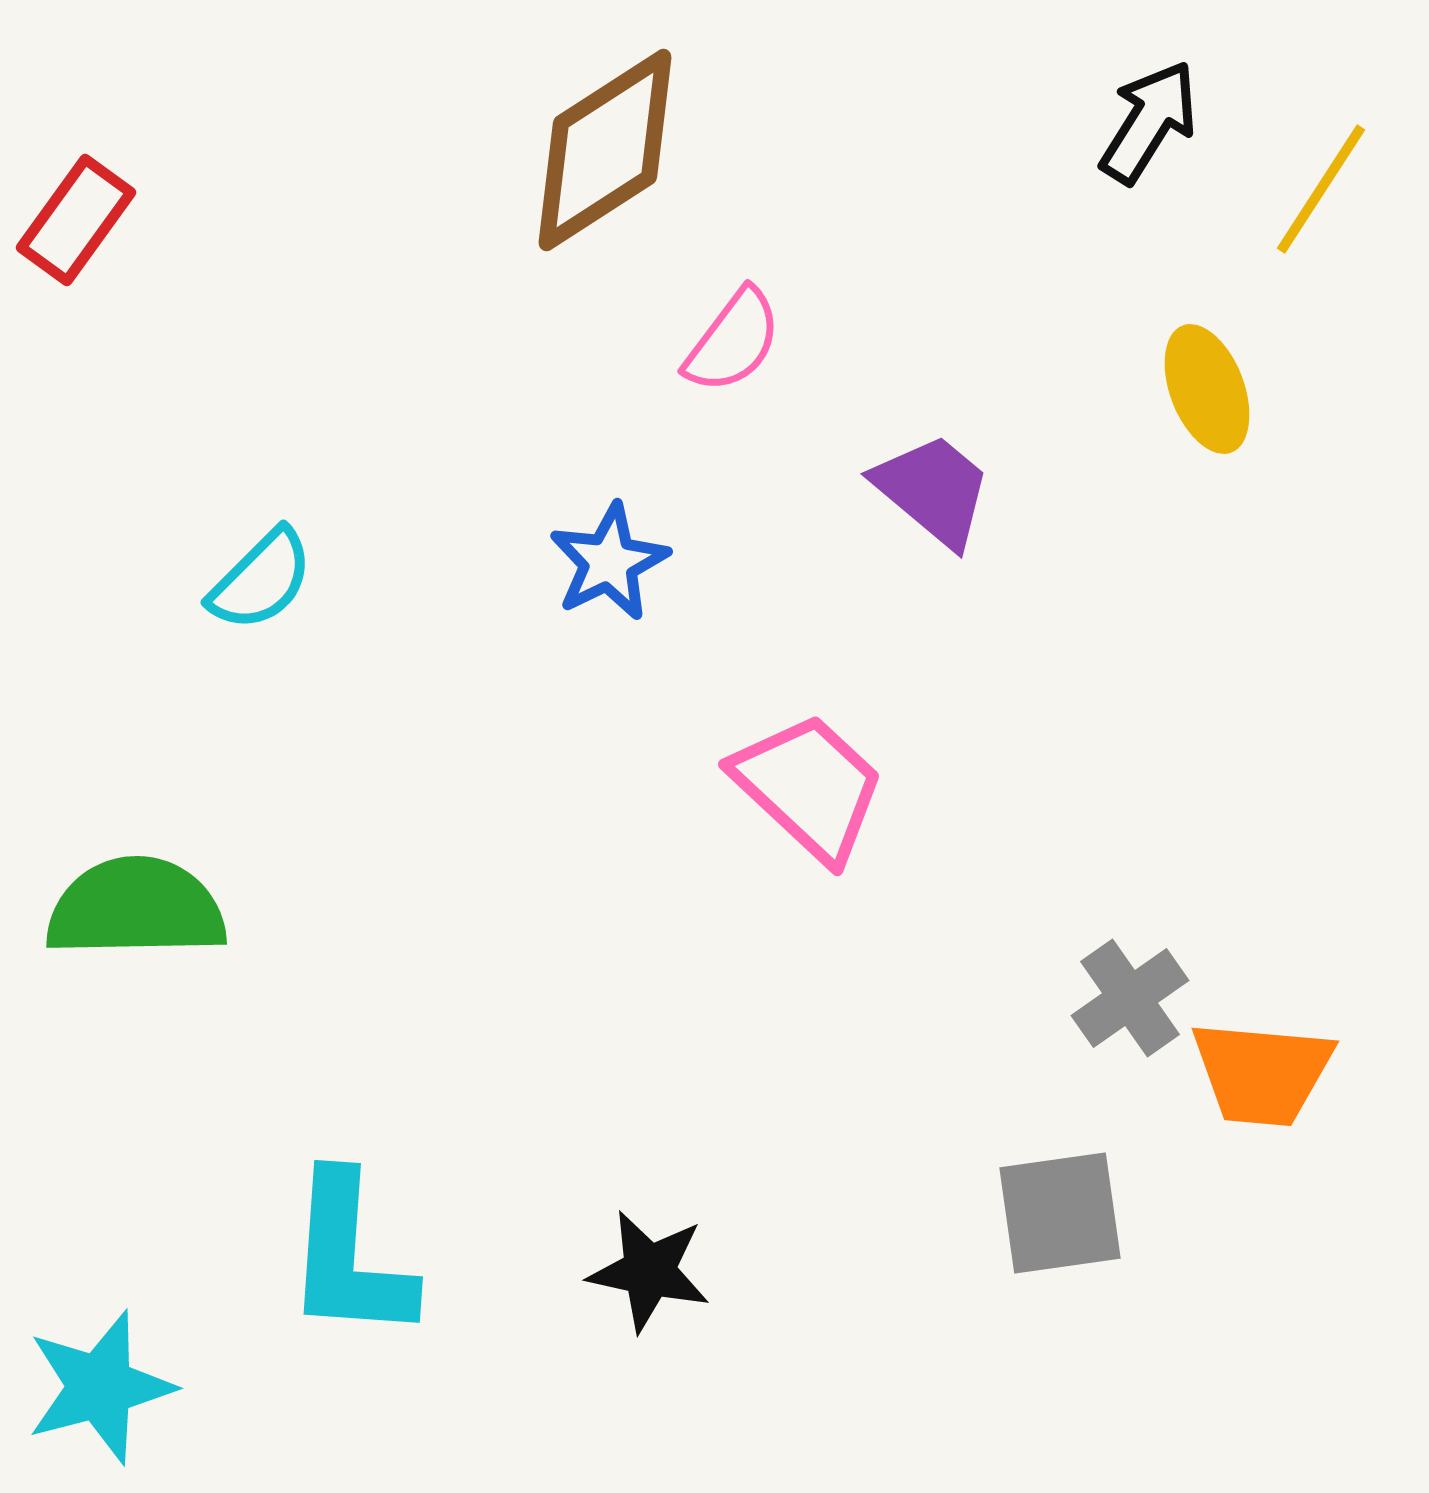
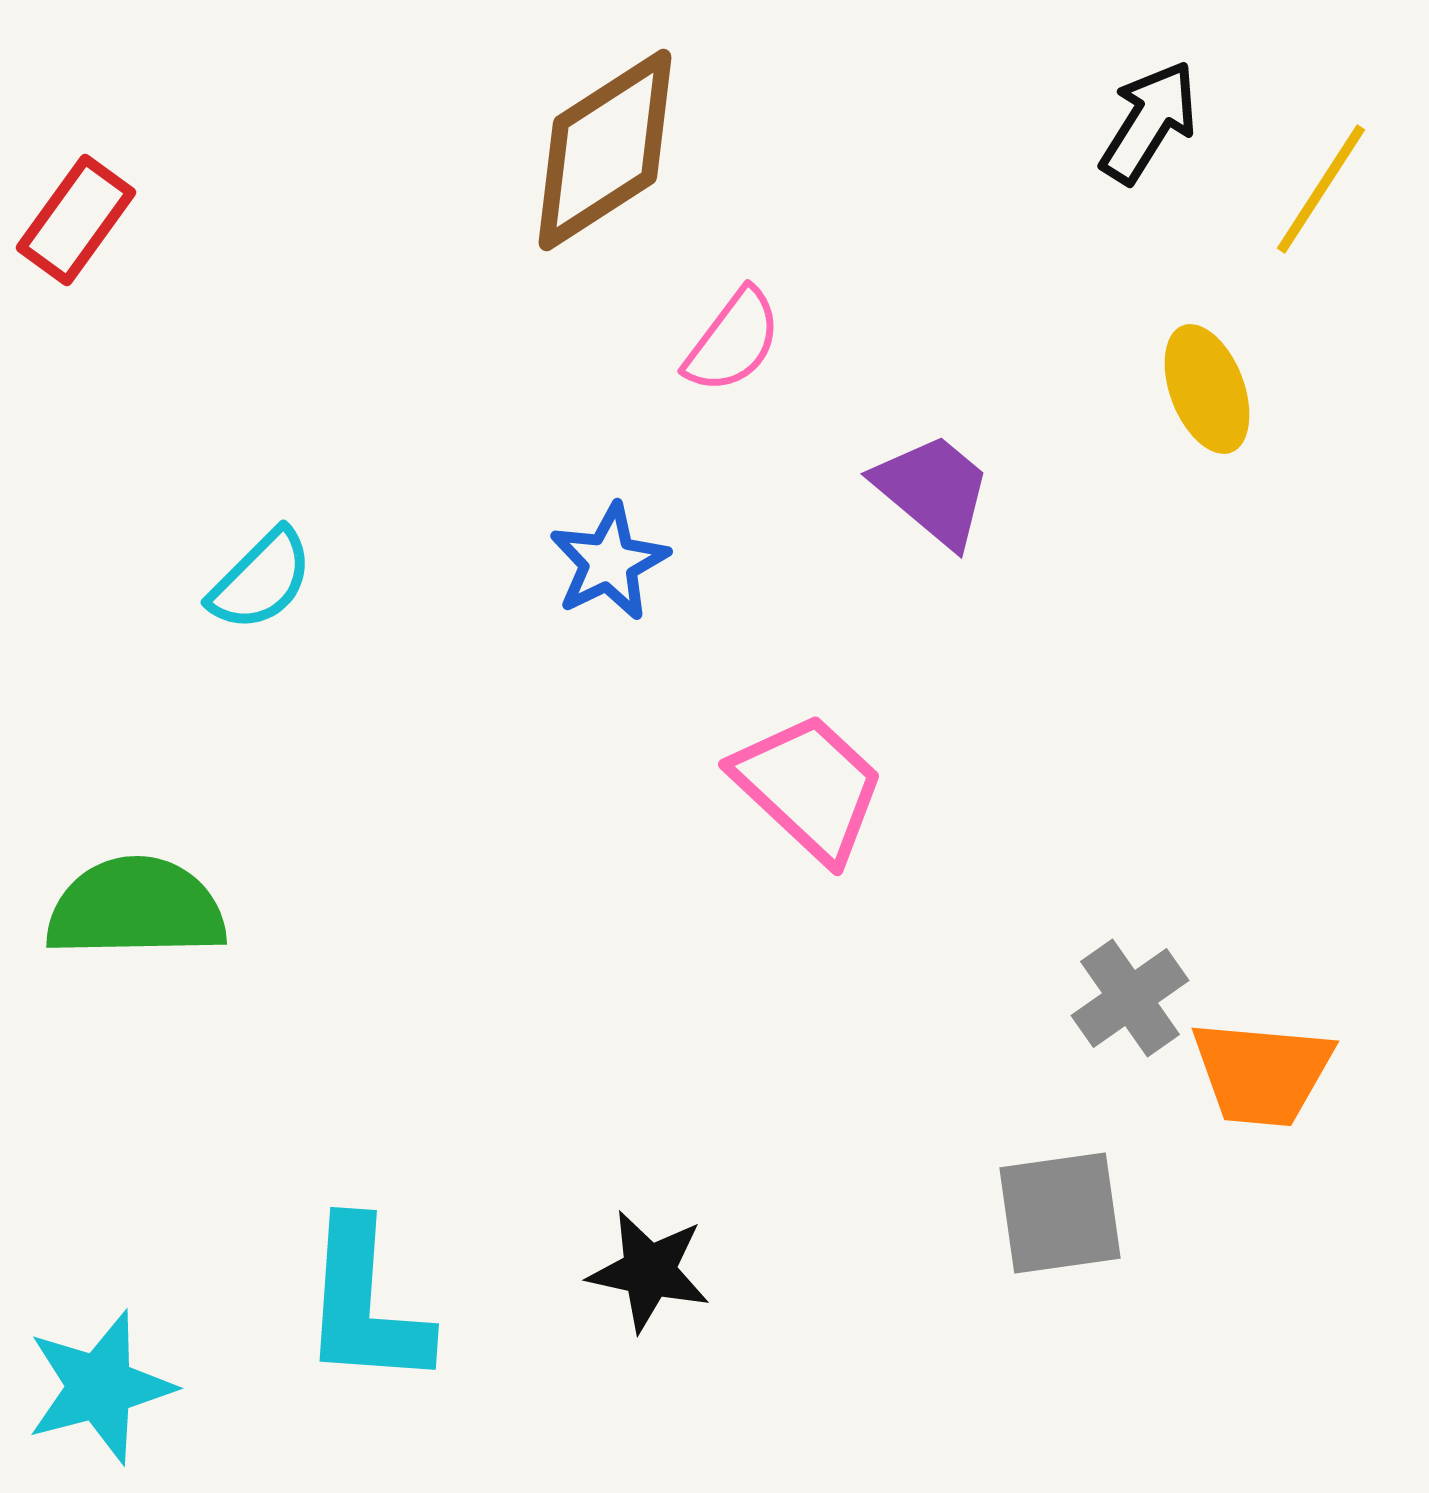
cyan L-shape: moved 16 px right, 47 px down
